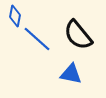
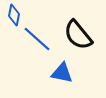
blue diamond: moved 1 px left, 1 px up
blue triangle: moved 9 px left, 1 px up
